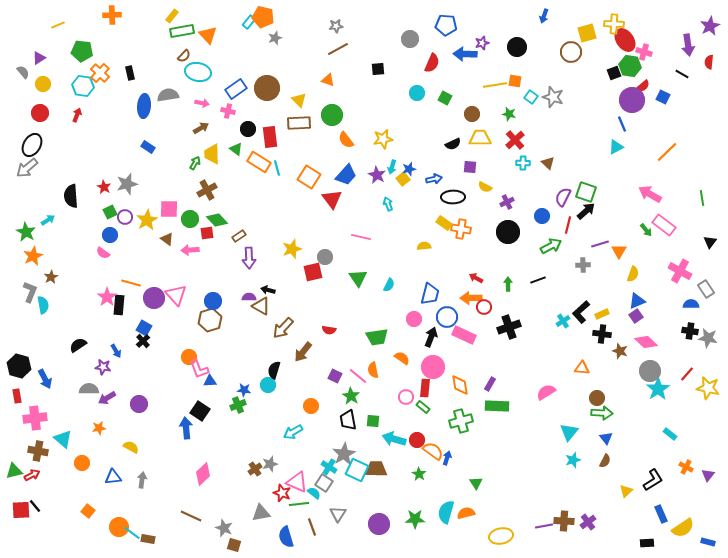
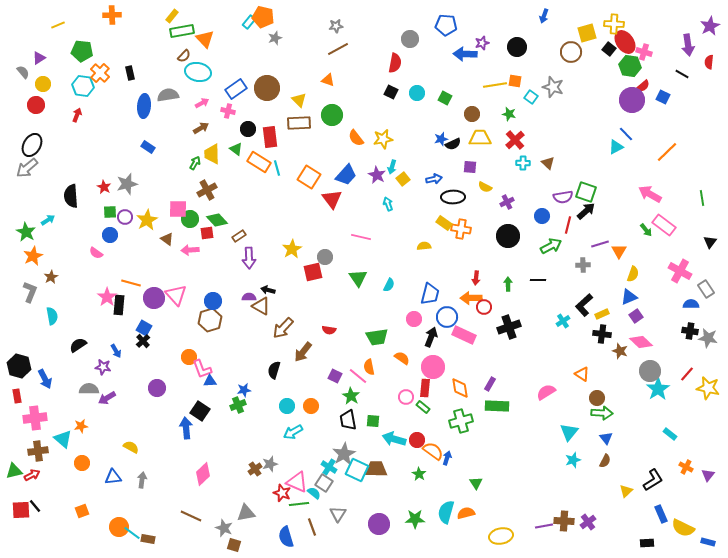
orange triangle at (208, 35): moved 3 px left, 4 px down
red ellipse at (625, 40): moved 2 px down
red semicircle at (432, 63): moved 37 px left; rotated 12 degrees counterclockwise
black square at (378, 69): moved 13 px right, 23 px down; rotated 32 degrees clockwise
black square at (614, 73): moved 5 px left, 24 px up; rotated 32 degrees counterclockwise
gray star at (553, 97): moved 10 px up
pink arrow at (202, 103): rotated 40 degrees counterclockwise
red circle at (40, 113): moved 4 px left, 8 px up
blue line at (622, 124): moved 4 px right, 10 px down; rotated 21 degrees counterclockwise
orange semicircle at (346, 140): moved 10 px right, 2 px up
blue star at (409, 169): moved 32 px right, 30 px up
purple semicircle at (563, 197): rotated 126 degrees counterclockwise
pink square at (169, 209): moved 9 px right
green square at (110, 212): rotated 24 degrees clockwise
black circle at (508, 232): moved 4 px down
yellow star at (292, 249): rotated 12 degrees counterclockwise
pink semicircle at (103, 253): moved 7 px left
red arrow at (476, 278): rotated 112 degrees counterclockwise
black line at (538, 280): rotated 21 degrees clockwise
blue triangle at (637, 301): moved 8 px left, 4 px up
cyan semicircle at (43, 305): moved 9 px right, 11 px down
black L-shape at (581, 312): moved 3 px right, 7 px up
pink diamond at (646, 342): moved 5 px left
orange triangle at (582, 368): moved 6 px down; rotated 28 degrees clockwise
pink L-shape at (199, 369): moved 3 px right
orange semicircle at (373, 370): moved 4 px left, 3 px up
cyan circle at (268, 385): moved 19 px right, 21 px down
orange diamond at (460, 385): moved 3 px down
blue star at (244, 390): rotated 16 degrees counterclockwise
purple circle at (139, 404): moved 18 px right, 16 px up
orange star at (99, 428): moved 18 px left, 2 px up
brown cross at (38, 451): rotated 18 degrees counterclockwise
orange square at (88, 511): moved 6 px left; rotated 32 degrees clockwise
gray triangle at (261, 513): moved 15 px left
yellow semicircle at (683, 528): rotated 60 degrees clockwise
